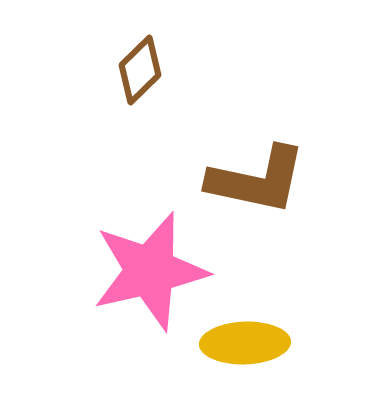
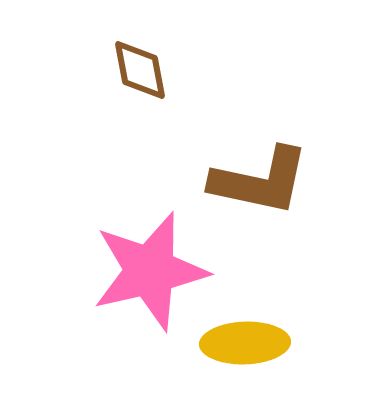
brown diamond: rotated 56 degrees counterclockwise
brown L-shape: moved 3 px right, 1 px down
